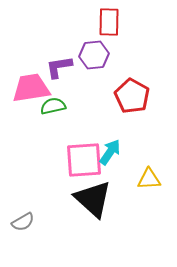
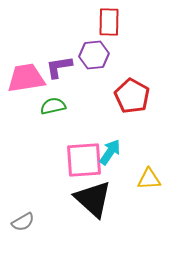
pink trapezoid: moved 5 px left, 10 px up
